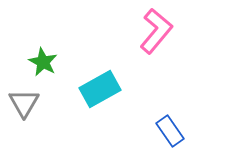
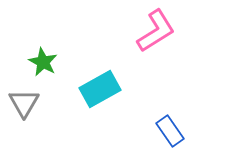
pink L-shape: rotated 18 degrees clockwise
